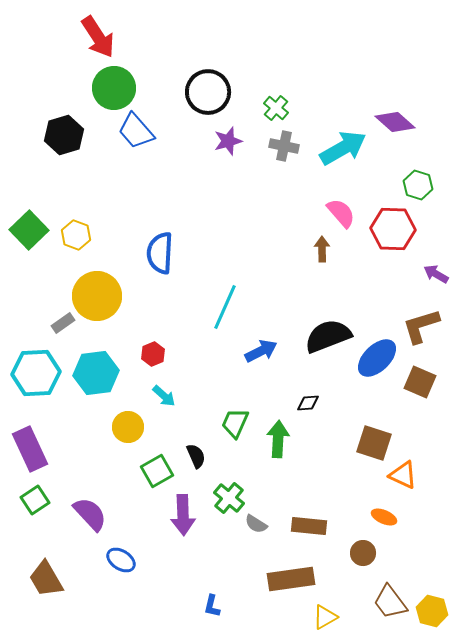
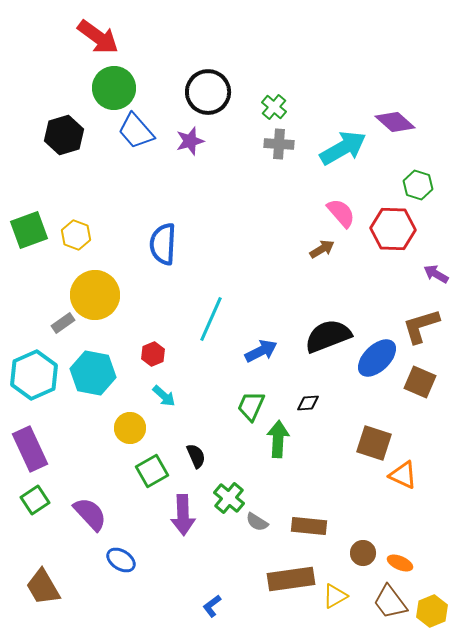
red arrow at (98, 37): rotated 21 degrees counterclockwise
green cross at (276, 108): moved 2 px left, 1 px up
purple star at (228, 141): moved 38 px left
gray cross at (284, 146): moved 5 px left, 2 px up; rotated 8 degrees counterclockwise
green square at (29, 230): rotated 24 degrees clockwise
brown arrow at (322, 249): rotated 60 degrees clockwise
blue semicircle at (160, 253): moved 3 px right, 9 px up
yellow circle at (97, 296): moved 2 px left, 1 px up
cyan line at (225, 307): moved 14 px left, 12 px down
cyan hexagon at (36, 373): moved 2 px left, 2 px down; rotated 21 degrees counterclockwise
cyan hexagon at (96, 373): moved 3 px left; rotated 18 degrees clockwise
green trapezoid at (235, 423): moved 16 px right, 17 px up
yellow circle at (128, 427): moved 2 px right, 1 px down
green square at (157, 471): moved 5 px left
orange ellipse at (384, 517): moved 16 px right, 46 px down
gray semicircle at (256, 524): moved 1 px right, 2 px up
brown trapezoid at (46, 579): moved 3 px left, 8 px down
blue L-shape at (212, 606): rotated 40 degrees clockwise
yellow hexagon at (432, 611): rotated 24 degrees clockwise
yellow triangle at (325, 617): moved 10 px right, 21 px up
